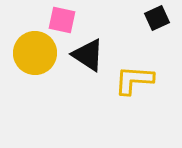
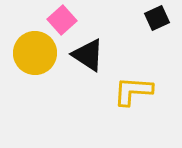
pink square: rotated 36 degrees clockwise
yellow L-shape: moved 1 px left, 11 px down
